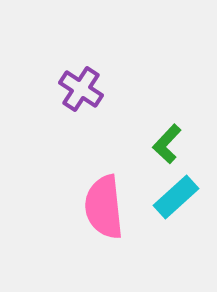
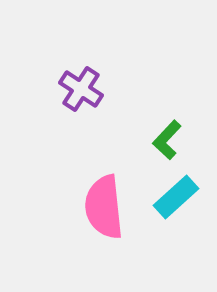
green L-shape: moved 4 px up
